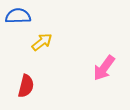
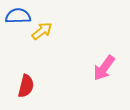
yellow arrow: moved 11 px up
